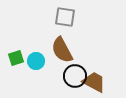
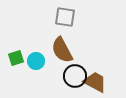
brown trapezoid: moved 1 px right
